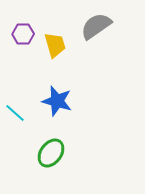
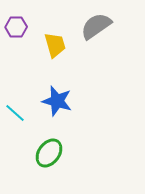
purple hexagon: moved 7 px left, 7 px up
green ellipse: moved 2 px left
